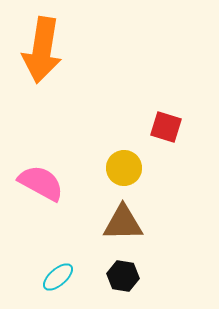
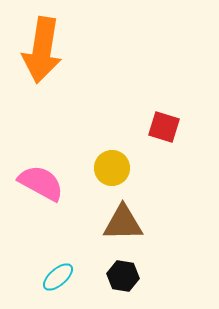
red square: moved 2 px left
yellow circle: moved 12 px left
